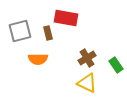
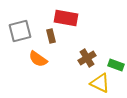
brown rectangle: moved 3 px right, 3 px down
orange semicircle: rotated 36 degrees clockwise
green rectangle: rotated 35 degrees counterclockwise
yellow triangle: moved 13 px right
